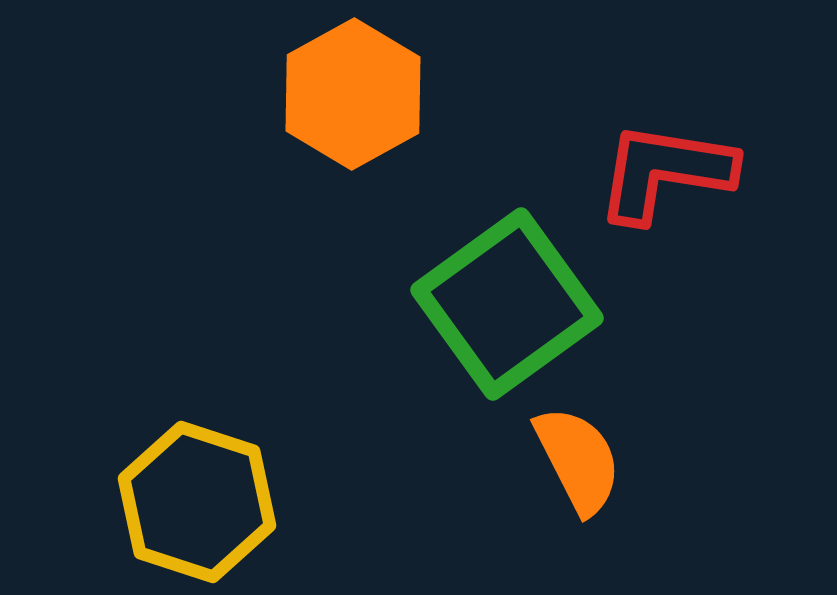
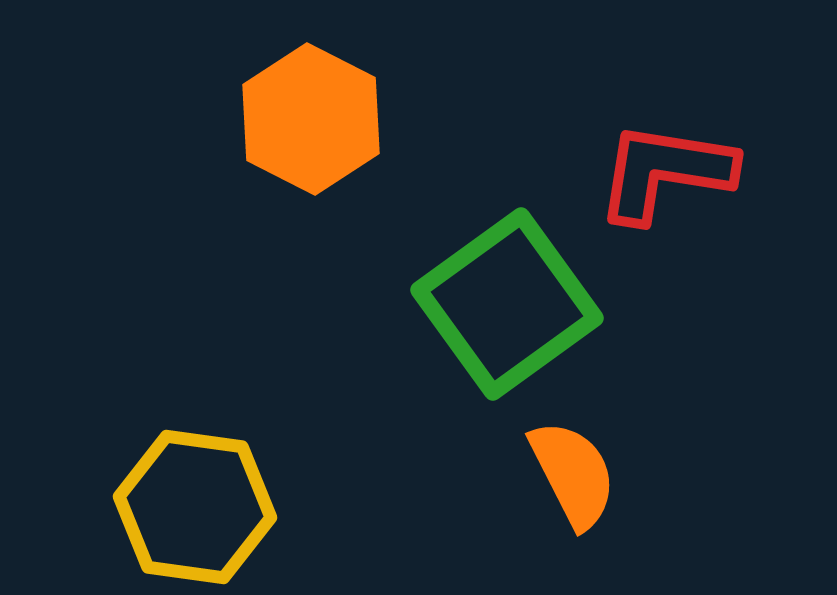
orange hexagon: moved 42 px left, 25 px down; rotated 4 degrees counterclockwise
orange semicircle: moved 5 px left, 14 px down
yellow hexagon: moved 2 px left, 5 px down; rotated 10 degrees counterclockwise
